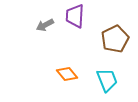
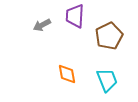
gray arrow: moved 3 px left
brown pentagon: moved 6 px left, 3 px up
orange diamond: rotated 30 degrees clockwise
